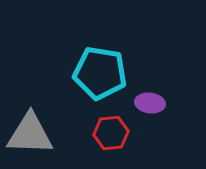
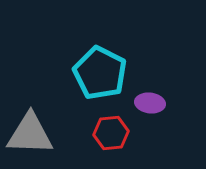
cyan pentagon: rotated 18 degrees clockwise
